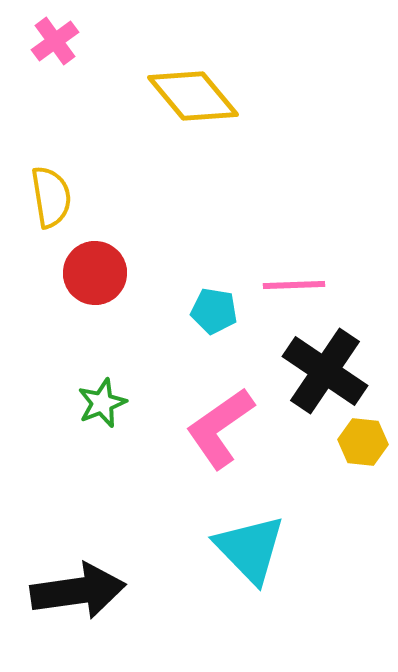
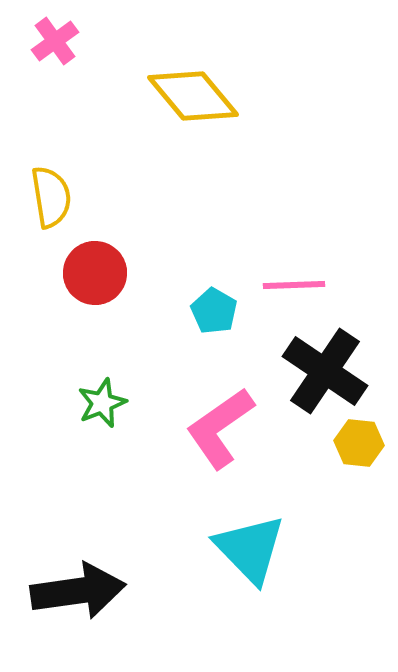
cyan pentagon: rotated 21 degrees clockwise
yellow hexagon: moved 4 px left, 1 px down
